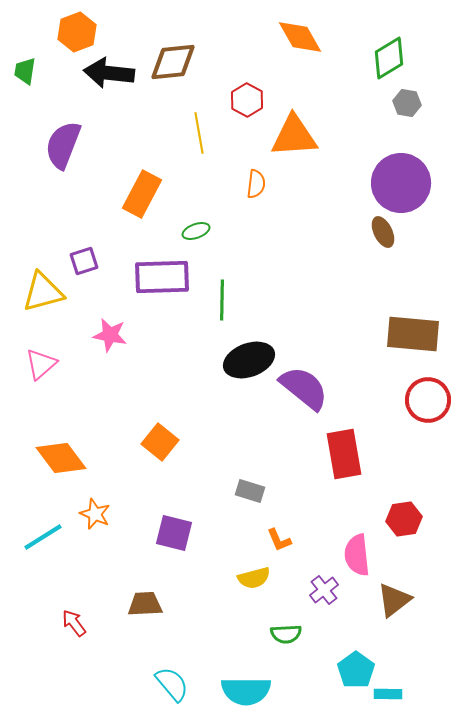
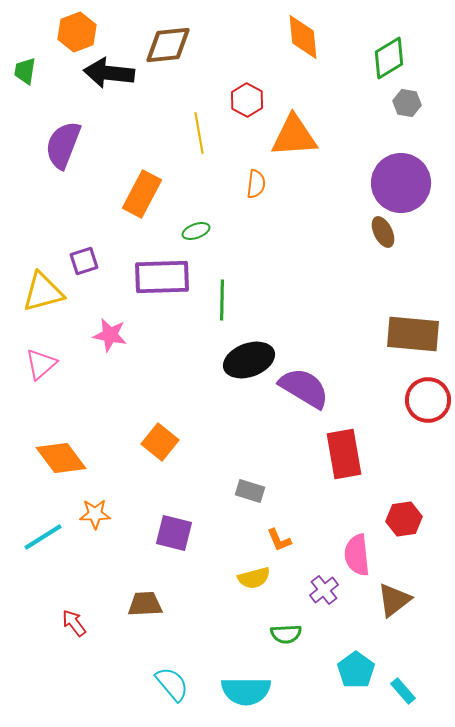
orange diamond at (300, 37): moved 3 px right; rotated 24 degrees clockwise
brown diamond at (173, 62): moved 5 px left, 17 px up
purple semicircle at (304, 388): rotated 8 degrees counterclockwise
orange star at (95, 514): rotated 24 degrees counterclockwise
cyan rectangle at (388, 694): moved 15 px right, 3 px up; rotated 48 degrees clockwise
